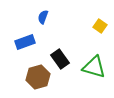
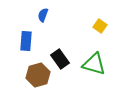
blue semicircle: moved 2 px up
blue rectangle: moved 1 px right, 1 px up; rotated 66 degrees counterclockwise
green triangle: moved 3 px up
brown hexagon: moved 2 px up
